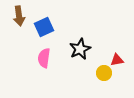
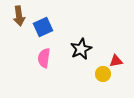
blue square: moved 1 px left
black star: moved 1 px right
red triangle: moved 1 px left, 1 px down
yellow circle: moved 1 px left, 1 px down
